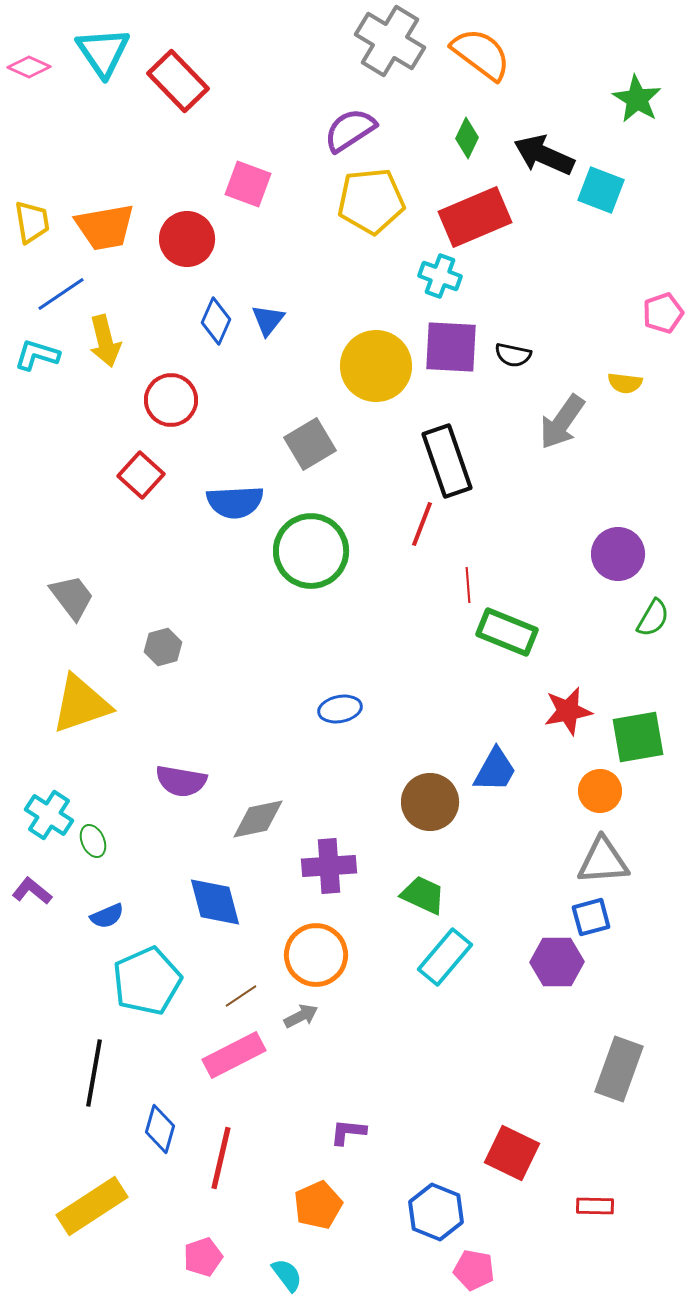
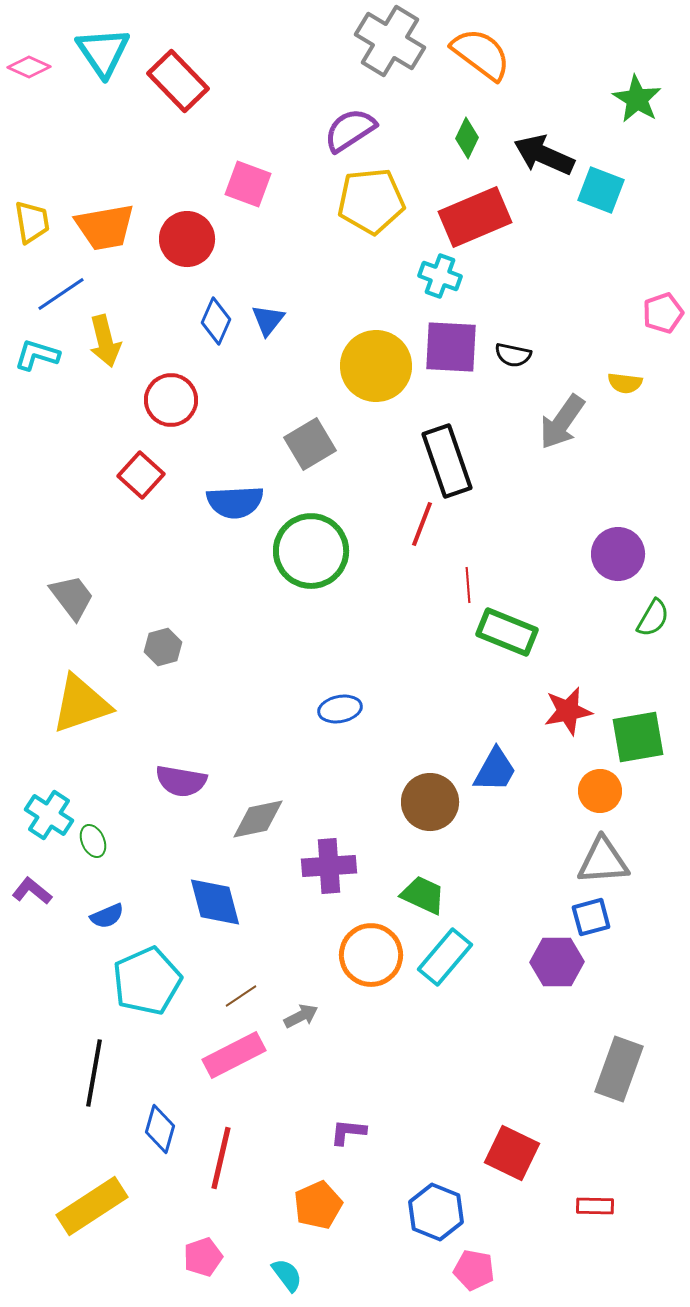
orange circle at (316, 955): moved 55 px right
